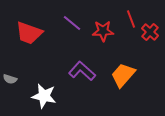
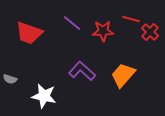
red line: rotated 54 degrees counterclockwise
